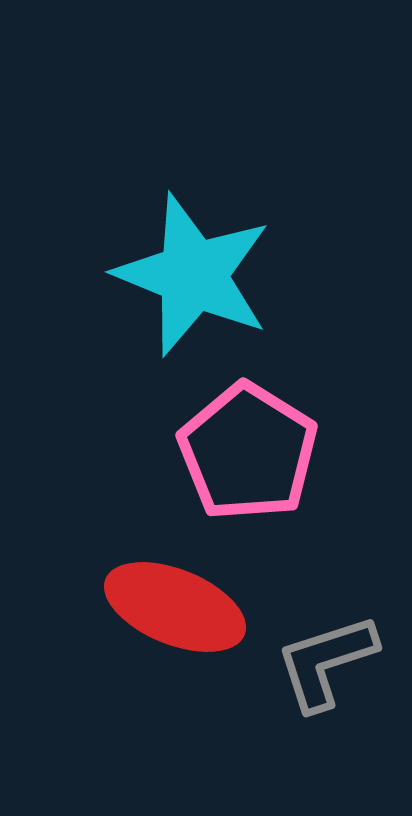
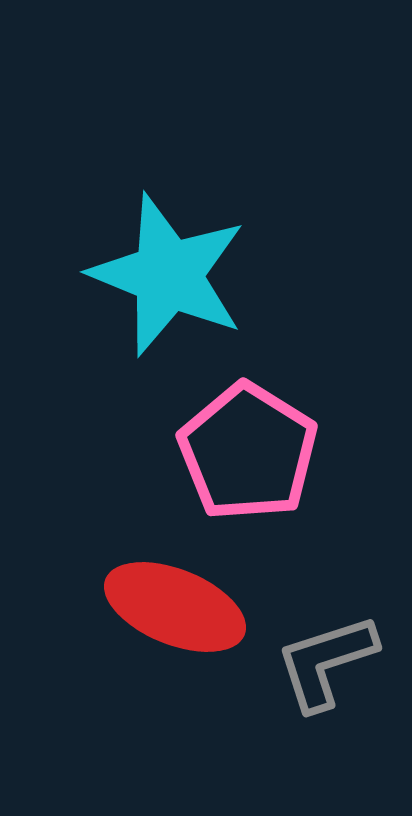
cyan star: moved 25 px left
